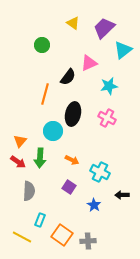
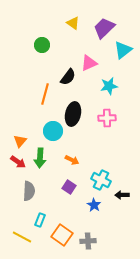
pink cross: rotated 30 degrees counterclockwise
cyan cross: moved 1 px right, 8 px down
